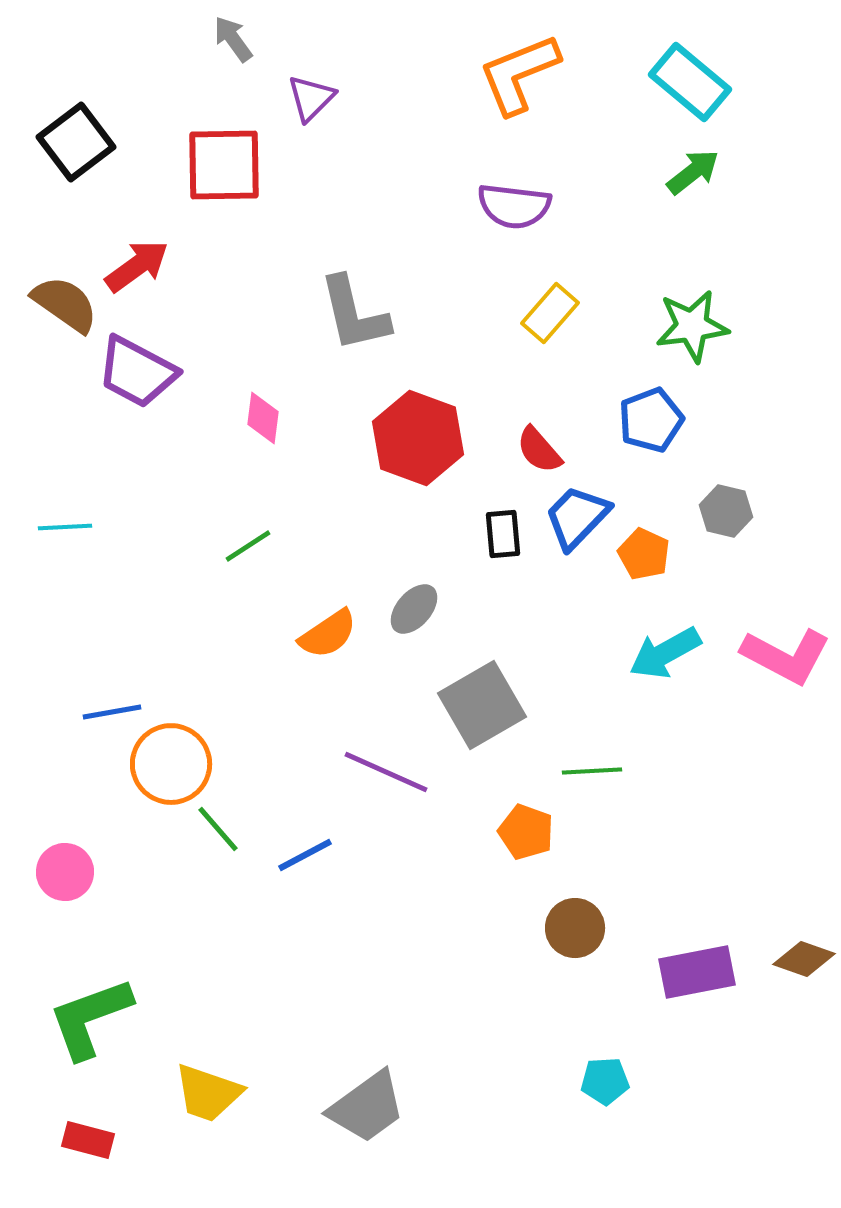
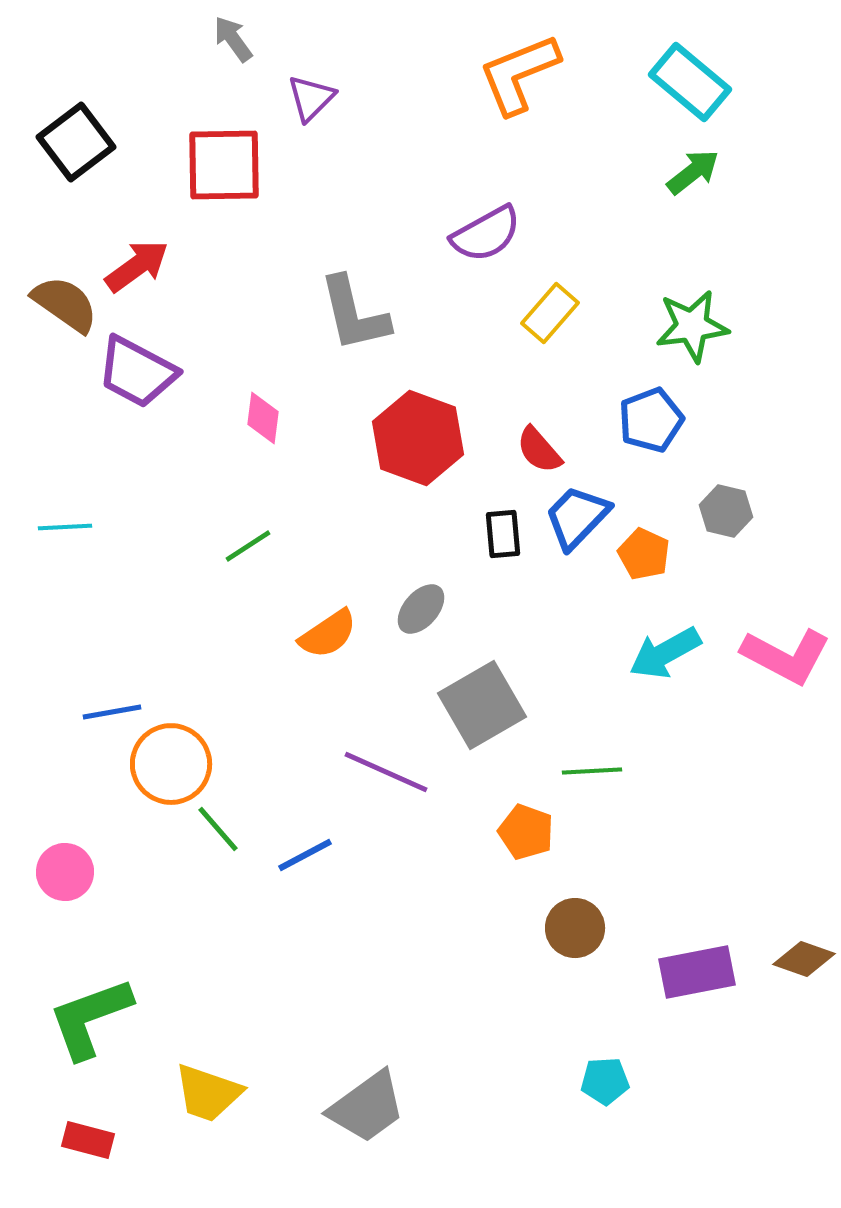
purple semicircle at (514, 206): moved 28 px left, 28 px down; rotated 36 degrees counterclockwise
gray ellipse at (414, 609): moved 7 px right
